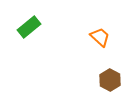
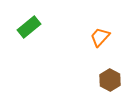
orange trapezoid: rotated 90 degrees counterclockwise
